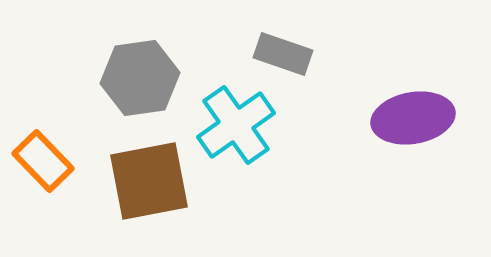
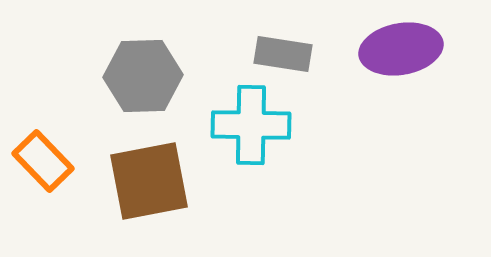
gray rectangle: rotated 10 degrees counterclockwise
gray hexagon: moved 3 px right, 2 px up; rotated 6 degrees clockwise
purple ellipse: moved 12 px left, 69 px up
cyan cross: moved 15 px right; rotated 36 degrees clockwise
